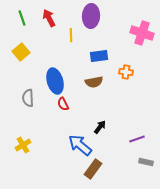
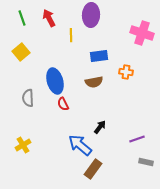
purple ellipse: moved 1 px up
